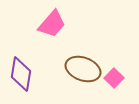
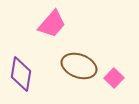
brown ellipse: moved 4 px left, 3 px up
